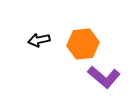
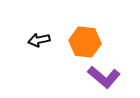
orange hexagon: moved 2 px right, 2 px up; rotated 12 degrees clockwise
